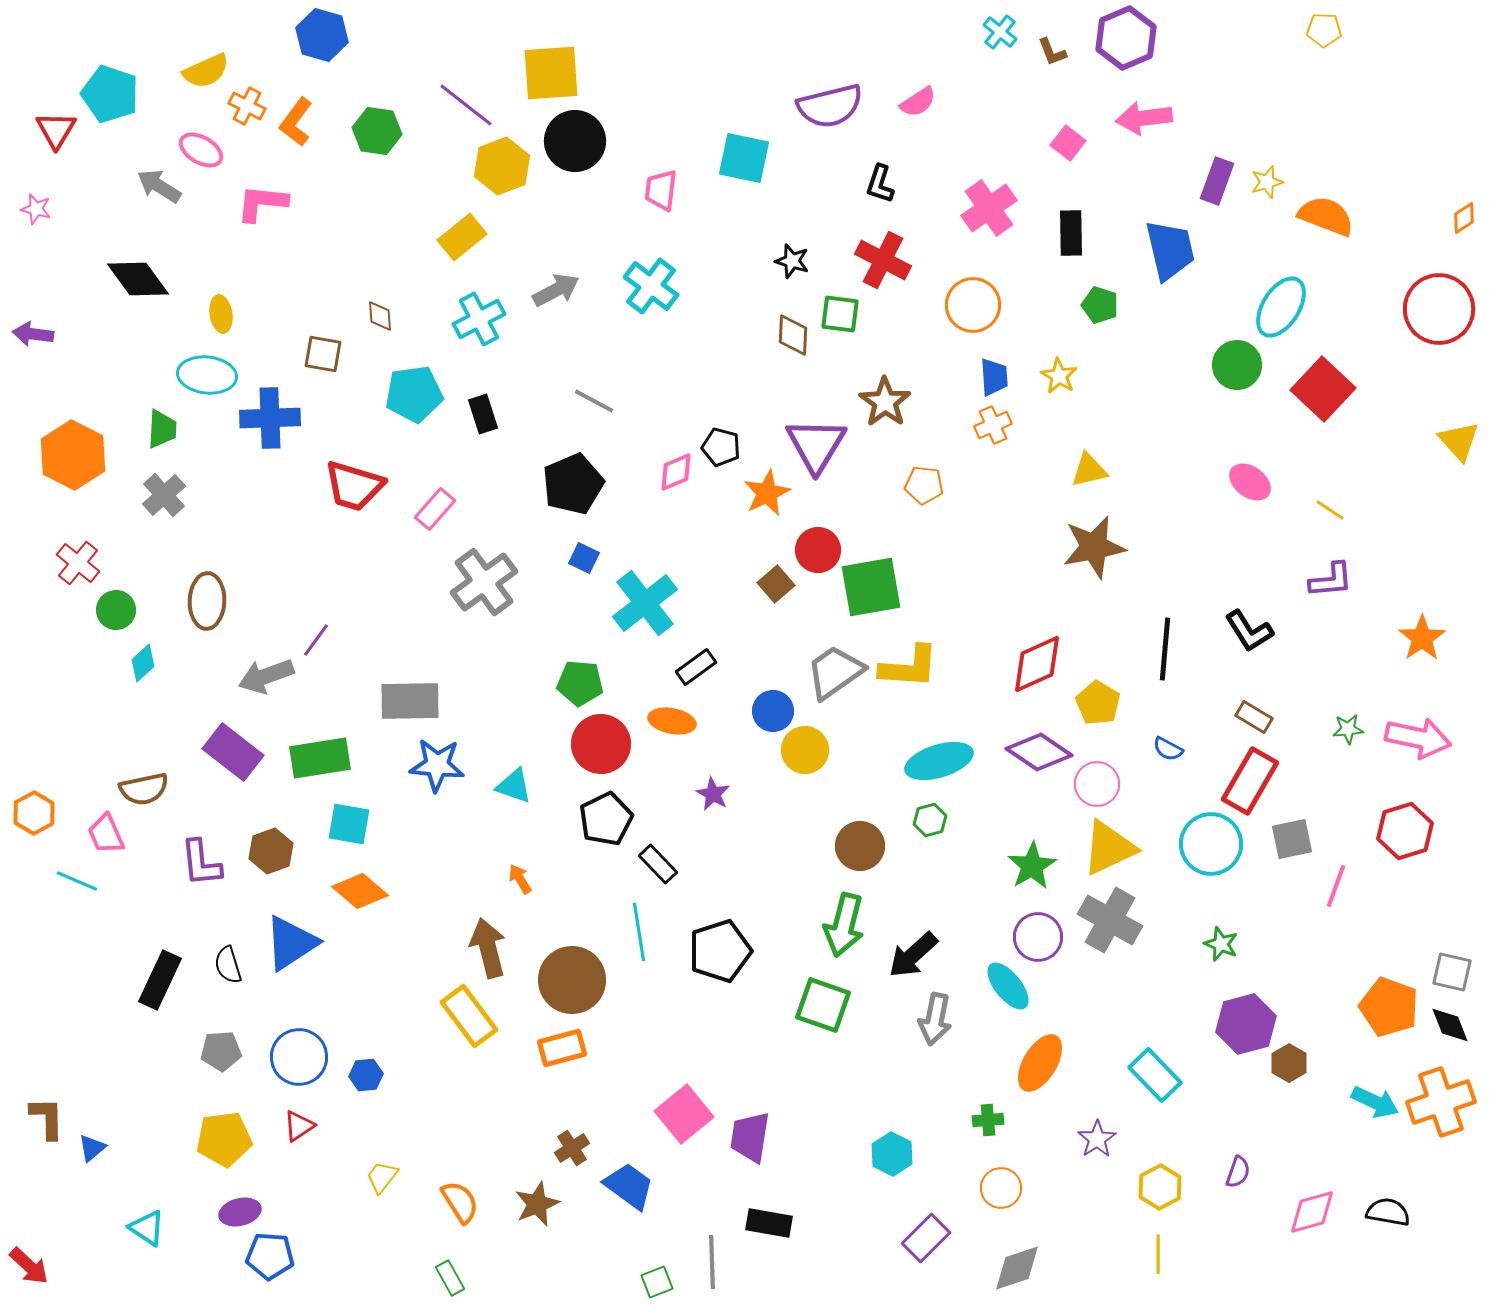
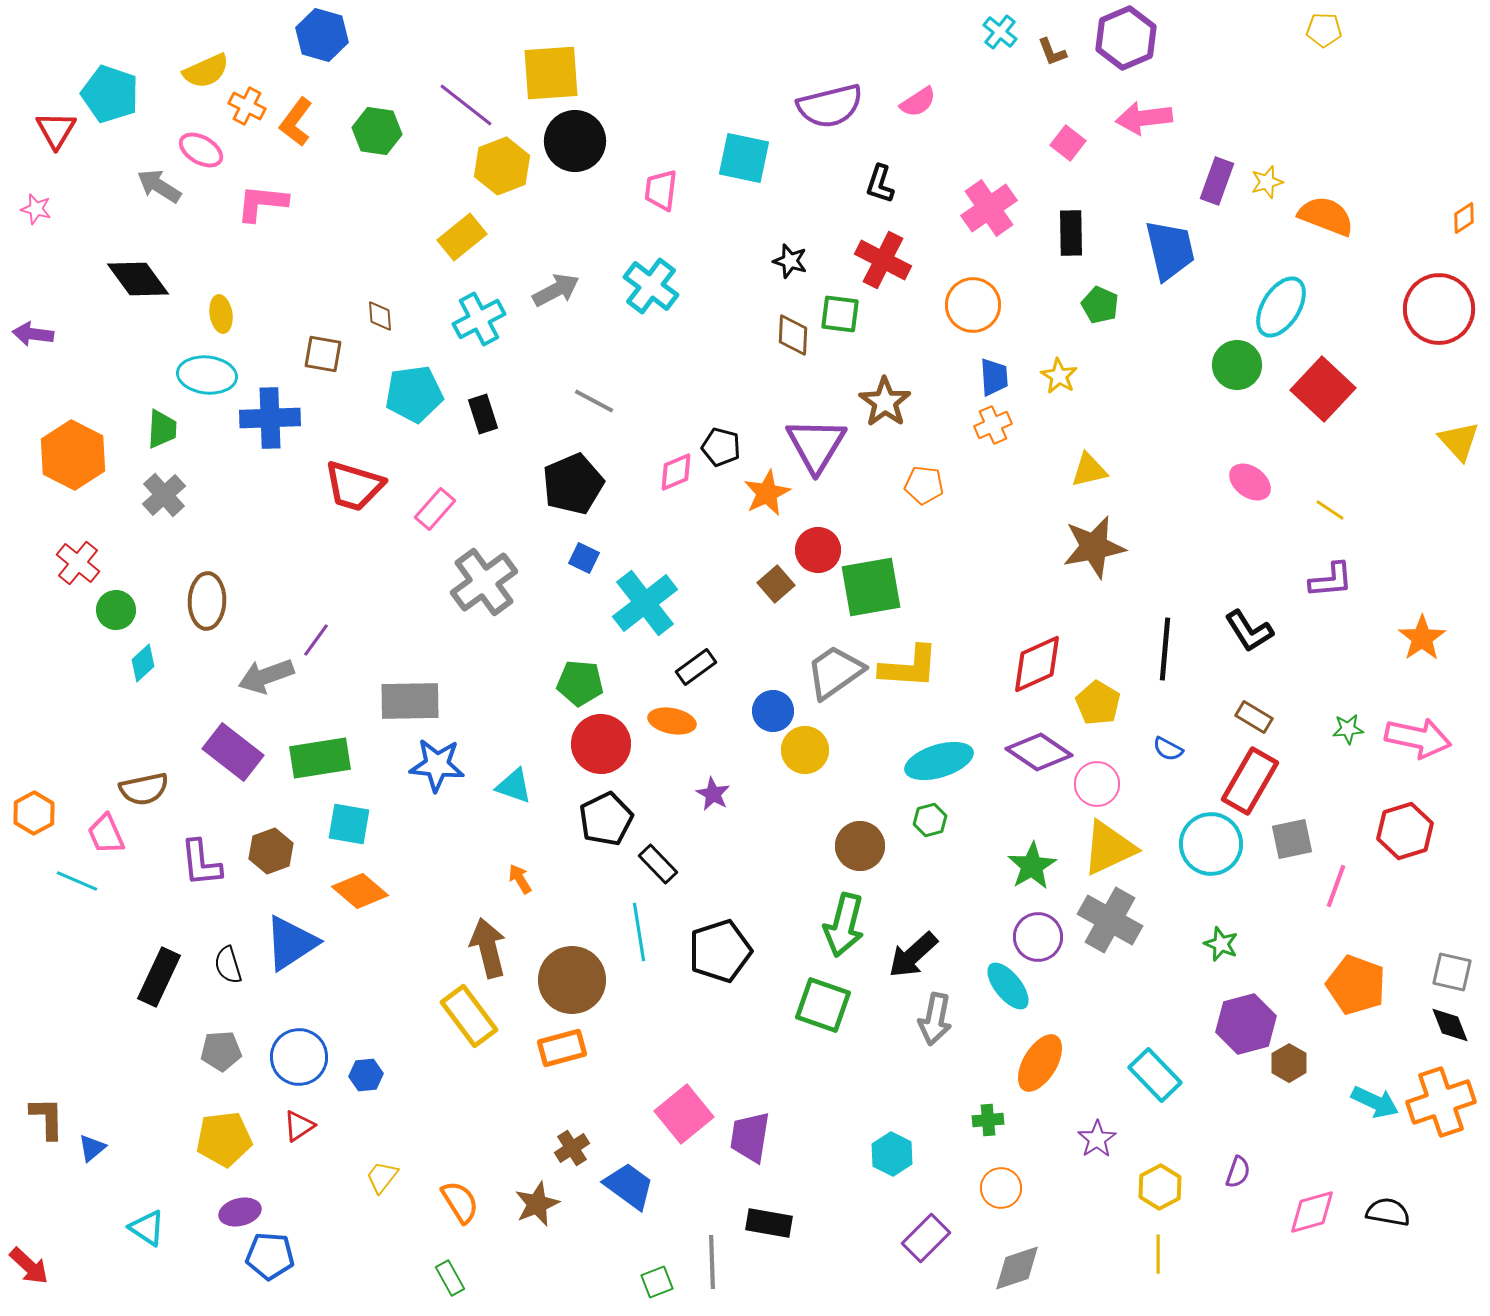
black star at (792, 261): moved 2 px left
green pentagon at (1100, 305): rotated 6 degrees clockwise
black rectangle at (160, 980): moved 1 px left, 3 px up
orange pentagon at (1389, 1007): moved 33 px left, 22 px up
